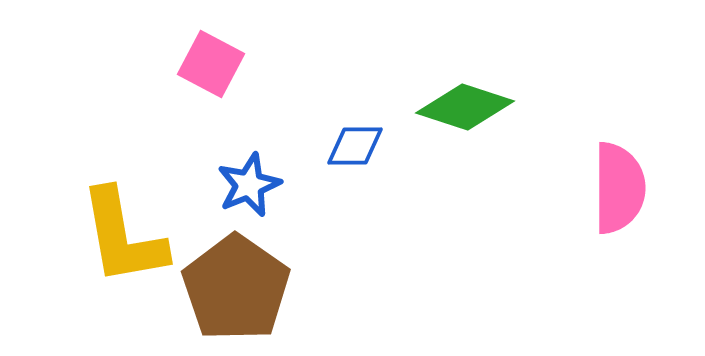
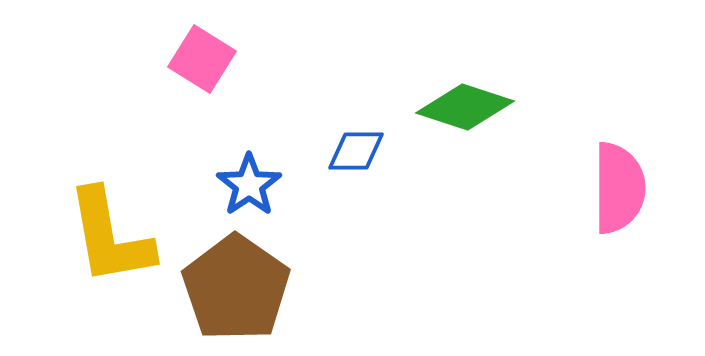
pink square: moved 9 px left, 5 px up; rotated 4 degrees clockwise
blue diamond: moved 1 px right, 5 px down
blue star: rotated 12 degrees counterclockwise
yellow L-shape: moved 13 px left
